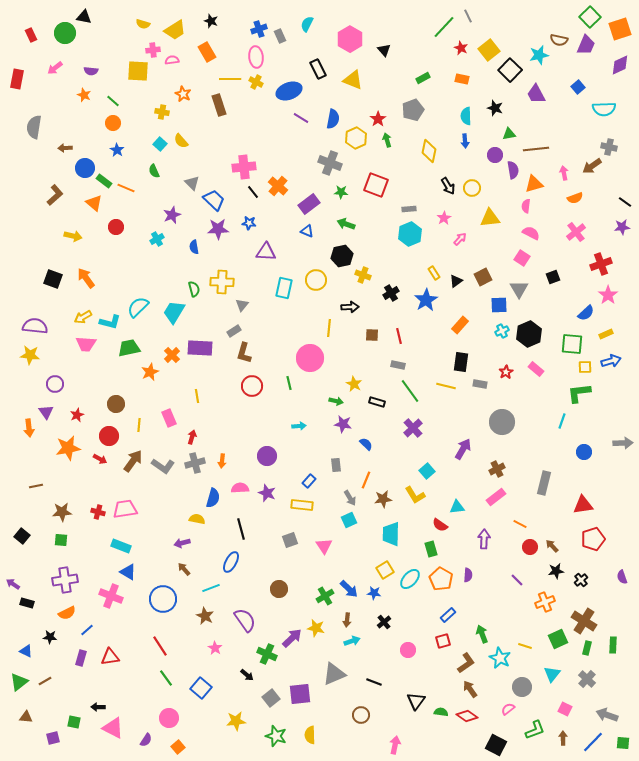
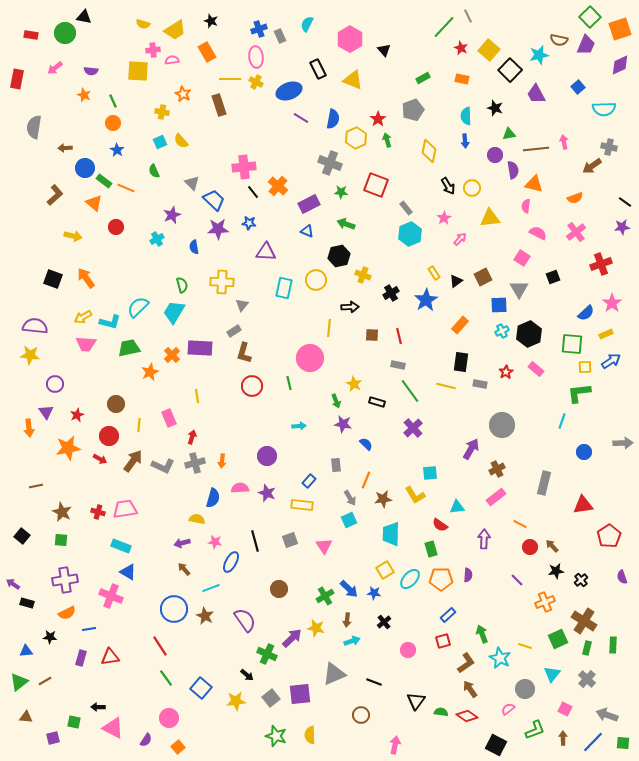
red rectangle at (31, 35): rotated 56 degrees counterclockwise
yellow square at (489, 50): rotated 10 degrees counterclockwise
green line at (113, 101): rotated 24 degrees clockwise
cyan square at (160, 144): moved 2 px up; rotated 24 degrees clockwise
pink arrow at (564, 173): moved 31 px up
orange triangle at (534, 184): rotated 30 degrees clockwise
purple rectangle at (309, 204): rotated 10 degrees clockwise
gray rectangle at (409, 209): moved 3 px left, 1 px up; rotated 56 degrees clockwise
pink semicircle at (531, 233): moved 7 px right
black hexagon at (342, 256): moved 3 px left
green semicircle at (194, 289): moved 12 px left, 4 px up
pink star at (608, 295): moved 4 px right, 8 px down
blue arrow at (611, 361): rotated 18 degrees counterclockwise
green arrow at (336, 401): rotated 56 degrees clockwise
gray circle at (502, 422): moved 3 px down
purple arrow at (463, 449): moved 8 px right
gray L-shape at (163, 466): rotated 10 degrees counterclockwise
cyan square at (427, 471): moved 3 px right, 2 px down; rotated 35 degrees clockwise
brown star at (62, 512): rotated 30 degrees clockwise
black line at (241, 529): moved 14 px right, 12 px down
red pentagon at (593, 539): moved 16 px right, 3 px up; rotated 15 degrees counterclockwise
orange pentagon at (441, 579): rotated 30 degrees counterclockwise
blue circle at (163, 599): moved 11 px right, 10 px down
blue line at (87, 630): moved 2 px right, 1 px up; rotated 32 degrees clockwise
pink star at (215, 648): moved 106 px up; rotated 24 degrees counterclockwise
blue triangle at (26, 651): rotated 32 degrees counterclockwise
gray circle at (522, 687): moved 3 px right, 2 px down
yellow star at (236, 721): moved 20 px up
